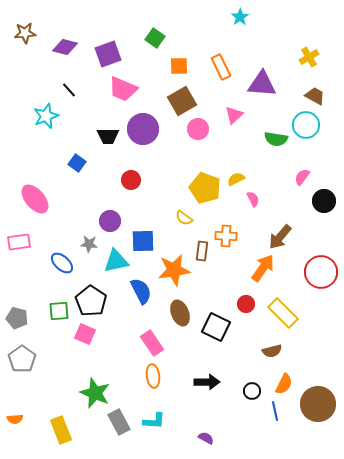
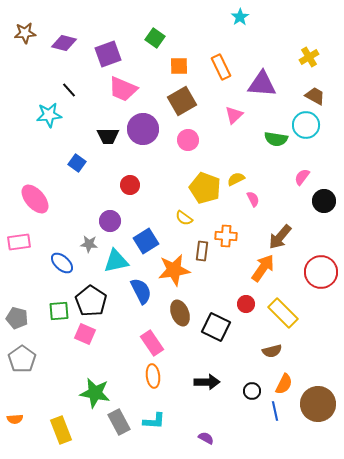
purple diamond at (65, 47): moved 1 px left, 4 px up
cyan star at (46, 116): moved 3 px right, 1 px up; rotated 15 degrees clockwise
pink circle at (198, 129): moved 10 px left, 11 px down
red circle at (131, 180): moved 1 px left, 5 px down
blue square at (143, 241): moved 3 px right; rotated 30 degrees counterclockwise
green star at (95, 393): rotated 12 degrees counterclockwise
